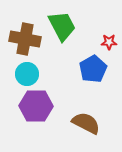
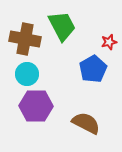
red star: rotated 14 degrees counterclockwise
